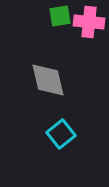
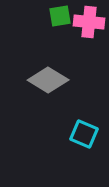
gray diamond: rotated 45 degrees counterclockwise
cyan square: moved 23 px right; rotated 28 degrees counterclockwise
